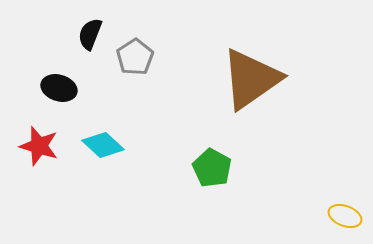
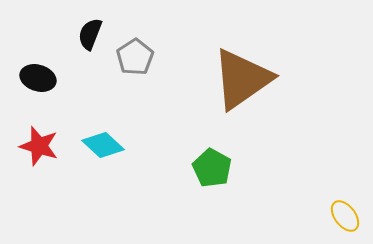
brown triangle: moved 9 px left
black ellipse: moved 21 px left, 10 px up
yellow ellipse: rotated 32 degrees clockwise
